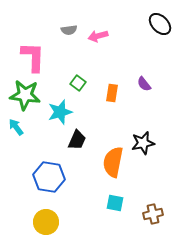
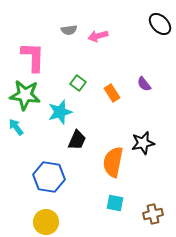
orange rectangle: rotated 42 degrees counterclockwise
